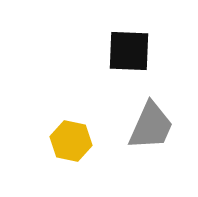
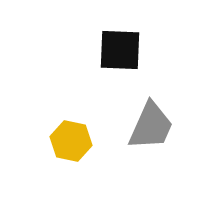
black square: moved 9 px left, 1 px up
